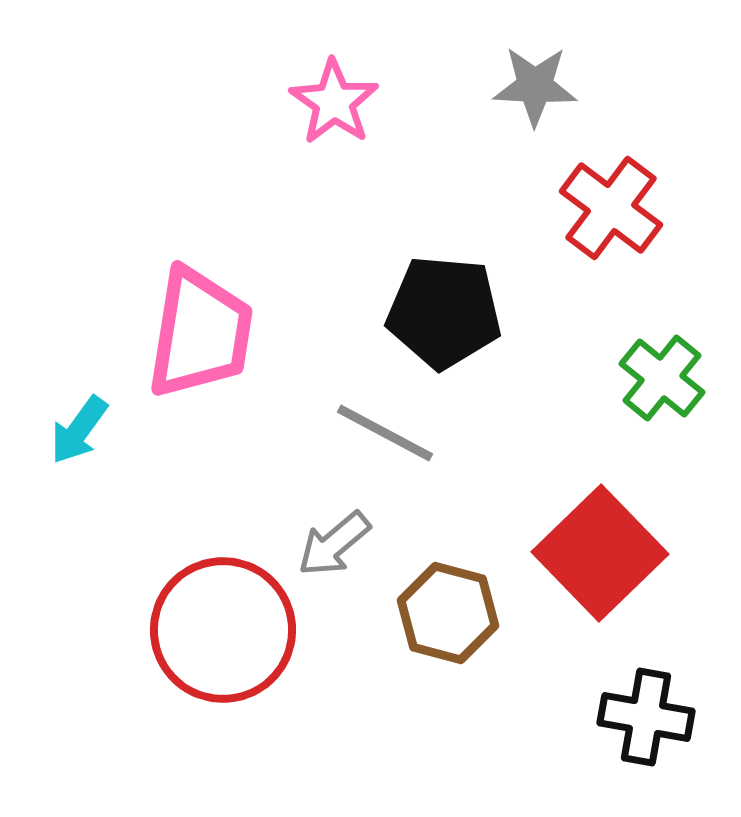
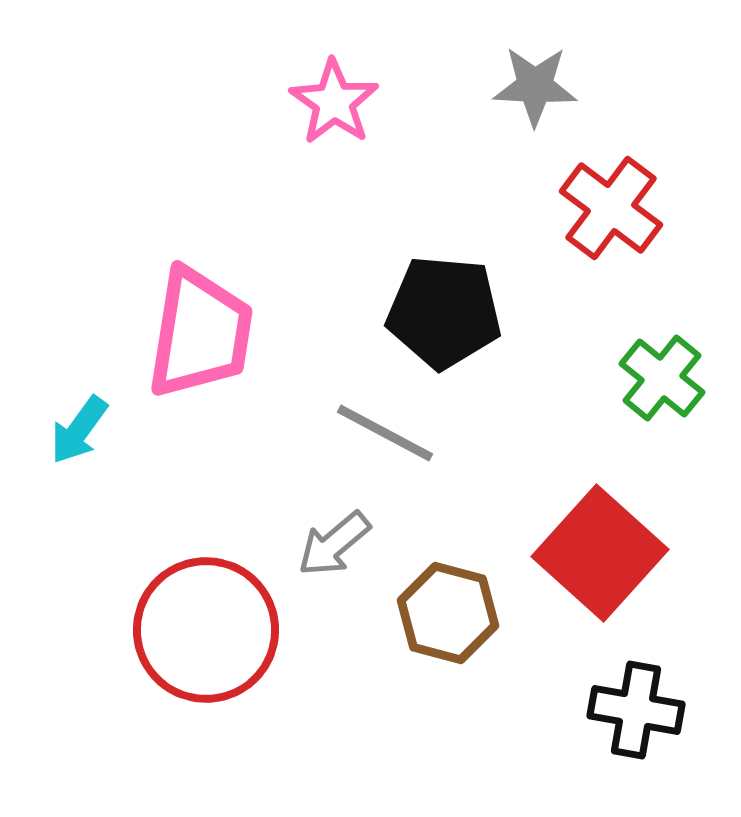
red square: rotated 4 degrees counterclockwise
red circle: moved 17 px left
black cross: moved 10 px left, 7 px up
